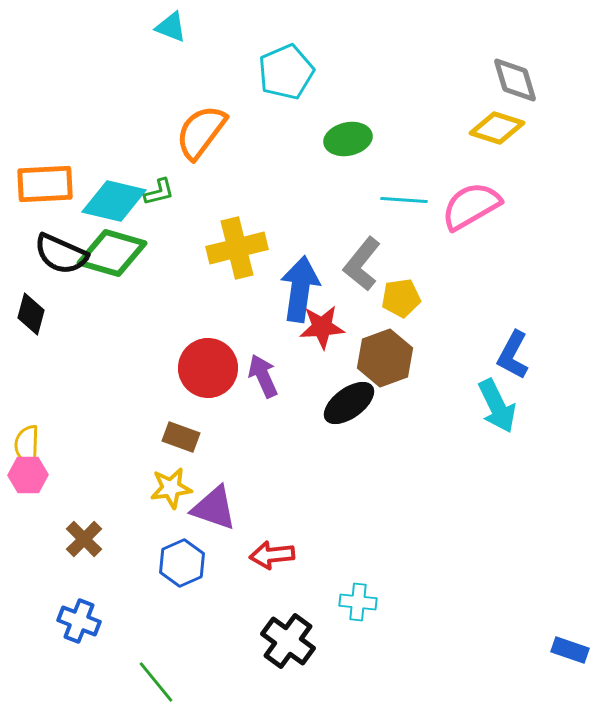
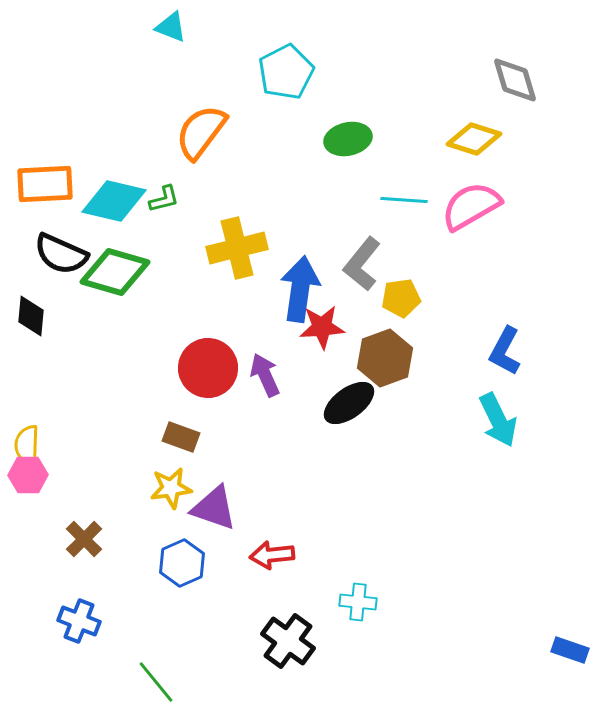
cyan pentagon: rotated 4 degrees counterclockwise
yellow diamond: moved 23 px left, 11 px down
green L-shape: moved 5 px right, 7 px down
green diamond: moved 3 px right, 19 px down
black diamond: moved 2 px down; rotated 9 degrees counterclockwise
blue L-shape: moved 8 px left, 4 px up
purple arrow: moved 2 px right, 1 px up
cyan arrow: moved 1 px right, 14 px down
